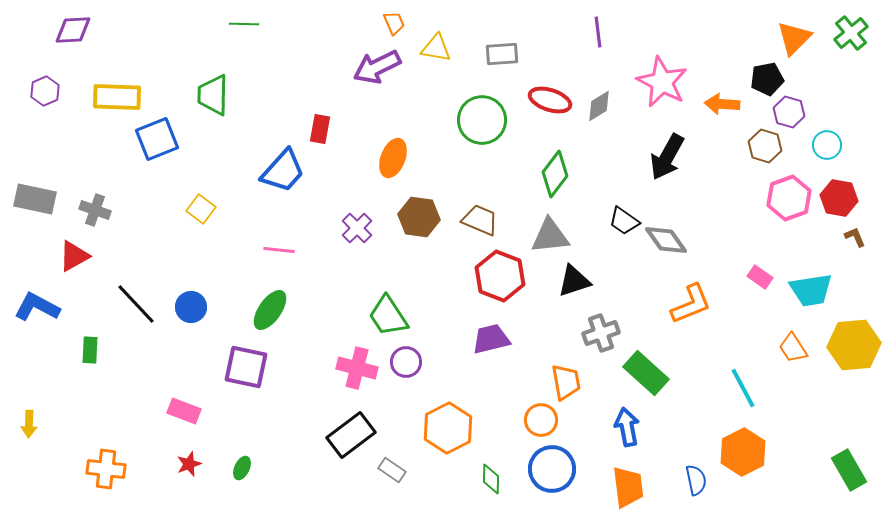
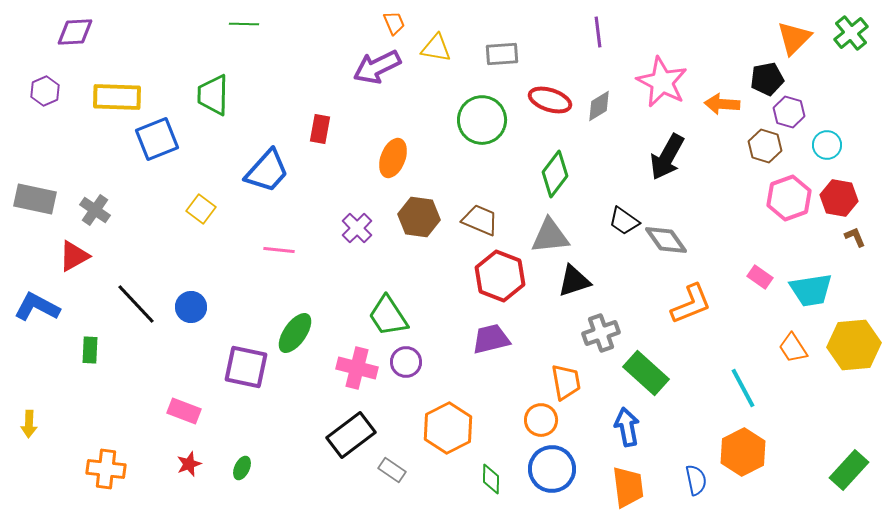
purple diamond at (73, 30): moved 2 px right, 2 px down
blue trapezoid at (283, 171): moved 16 px left
gray cross at (95, 210): rotated 16 degrees clockwise
green ellipse at (270, 310): moved 25 px right, 23 px down
green rectangle at (849, 470): rotated 72 degrees clockwise
